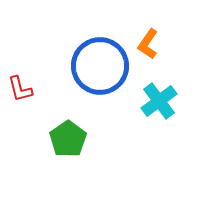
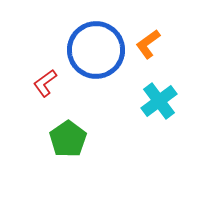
orange L-shape: rotated 20 degrees clockwise
blue circle: moved 4 px left, 16 px up
red L-shape: moved 25 px right, 6 px up; rotated 68 degrees clockwise
